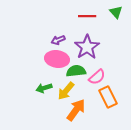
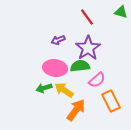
green triangle: moved 5 px right; rotated 32 degrees counterclockwise
red line: moved 1 px down; rotated 54 degrees clockwise
purple star: moved 1 px right, 1 px down
pink ellipse: moved 2 px left, 9 px down
green semicircle: moved 4 px right, 5 px up
pink semicircle: moved 3 px down
yellow arrow: moved 2 px left, 1 px up; rotated 84 degrees clockwise
orange rectangle: moved 3 px right, 4 px down
